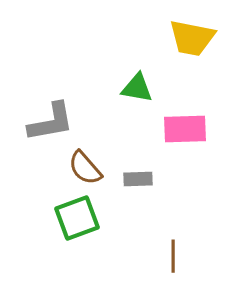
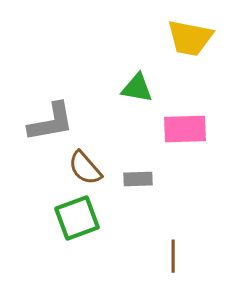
yellow trapezoid: moved 2 px left
